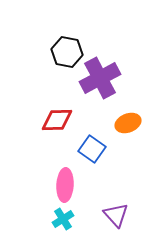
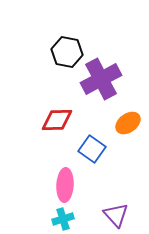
purple cross: moved 1 px right, 1 px down
orange ellipse: rotated 15 degrees counterclockwise
cyan cross: rotated 15 degrees clockwise
